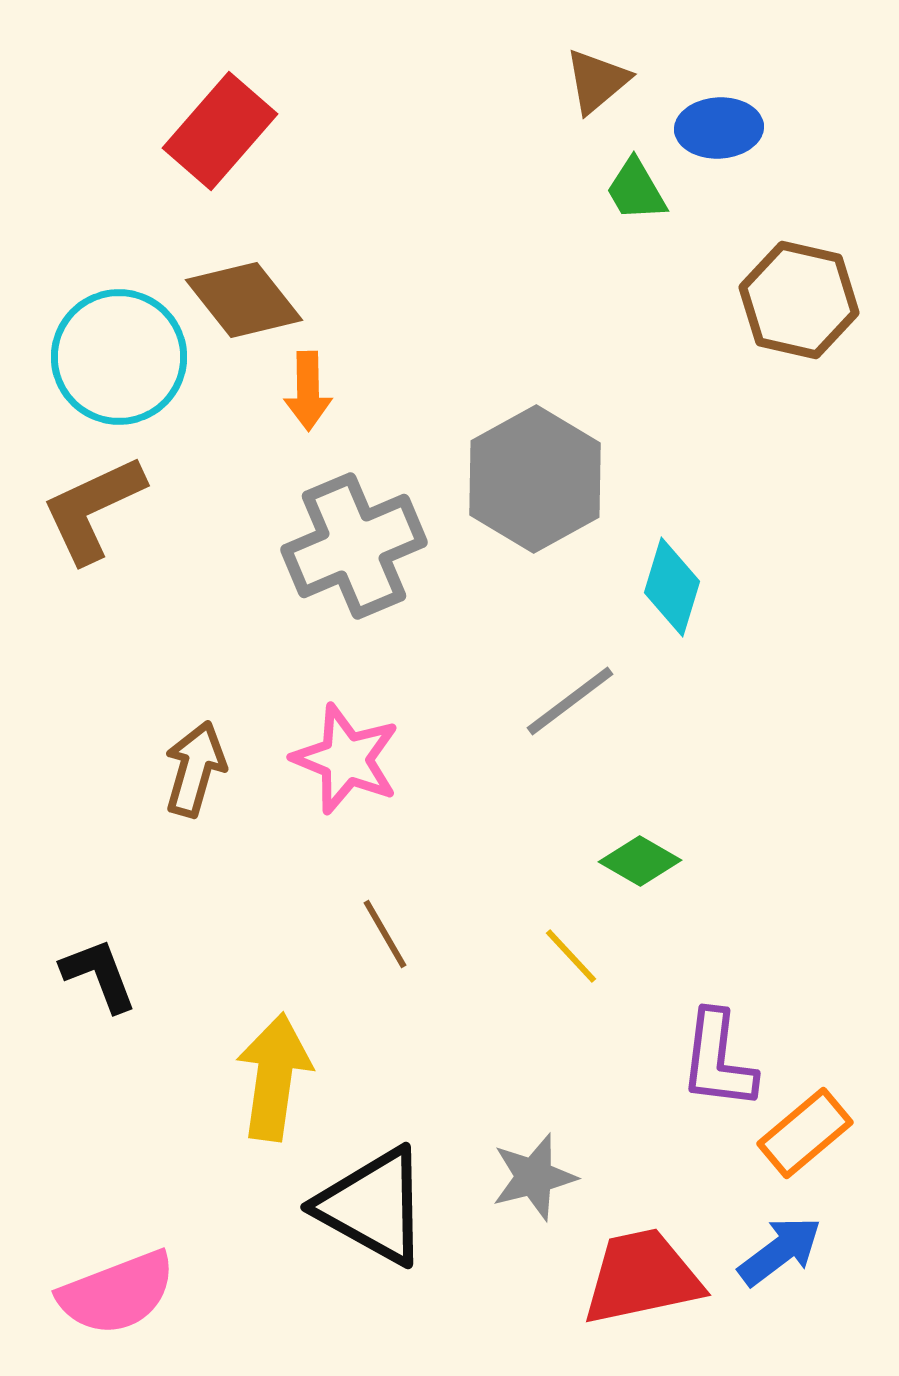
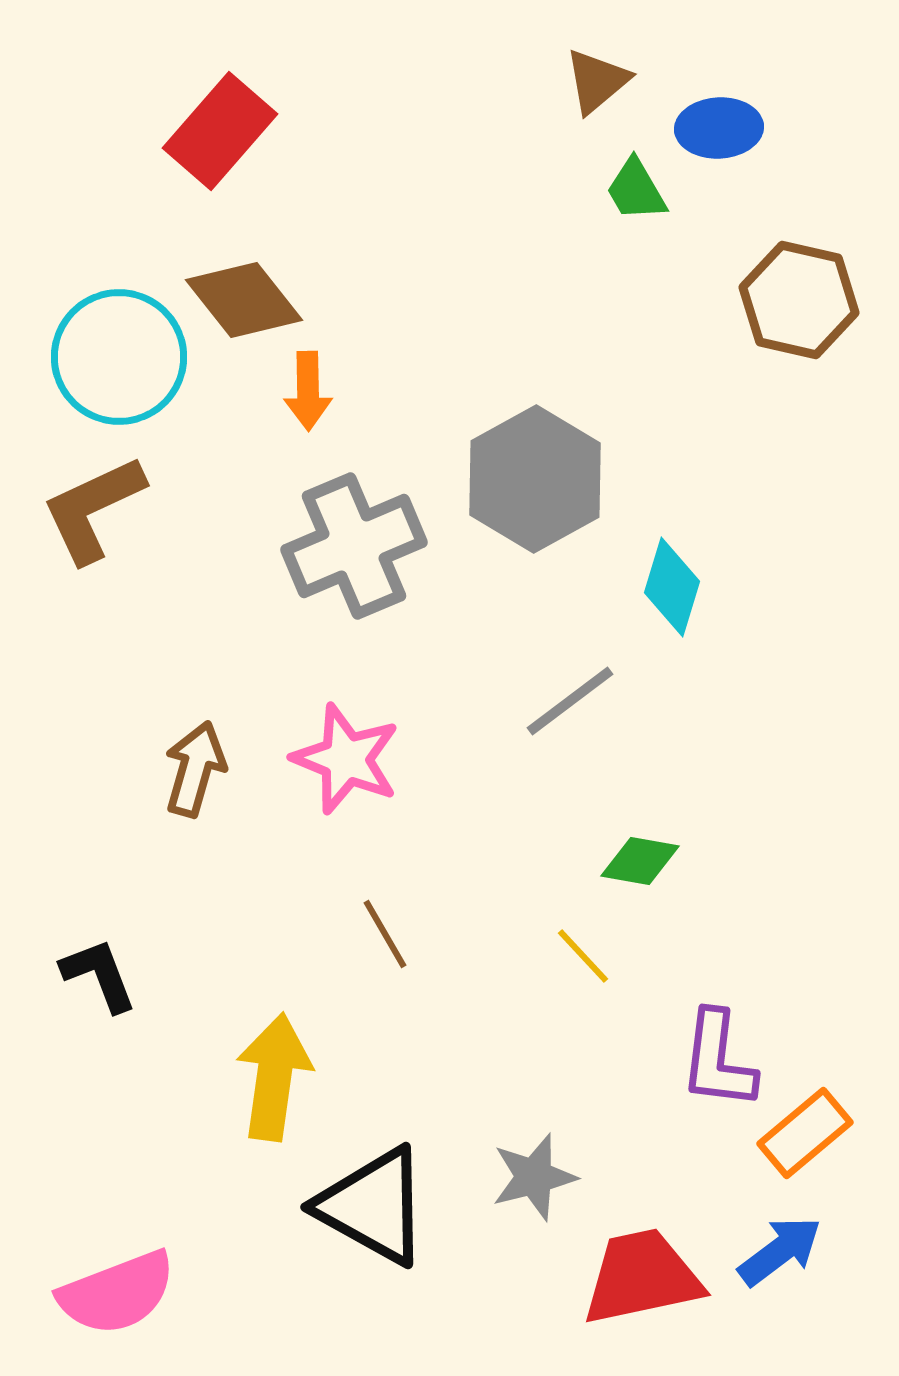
green diamond: rotated 20 degrees counterclockwise
yellow line: moved 12 px right
